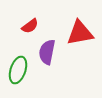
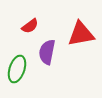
red triangle: moved 1 px right, 1 px down
green ellipse: moved 1 px left, 1 px up
